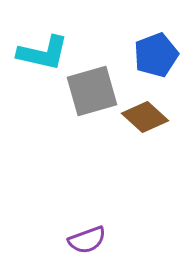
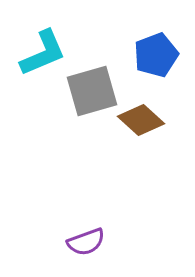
cyan L-shape: rotated 36 degrees counterclockwise
brown diamond: moved 4 px left, 3 px down
purple semicircle: moved 1 px left, 2 px down
